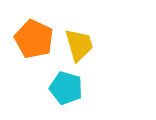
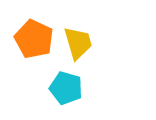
yellow trapezoid: moved 1 px left, 2 px up
